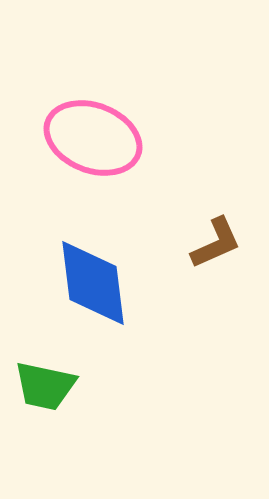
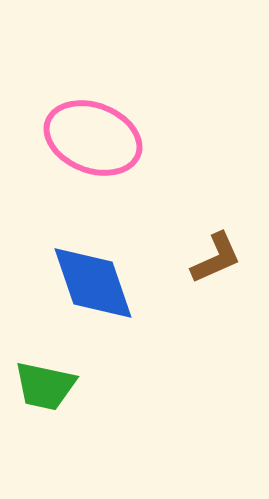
brown L-shape: moved 15 px down
blue diamond: rotated 12 degrees counterclockwise
